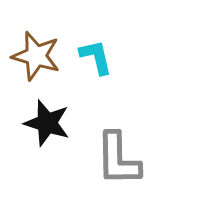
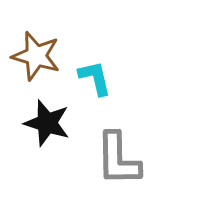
cyan L-shape: moved 1 px left, 21 px down
